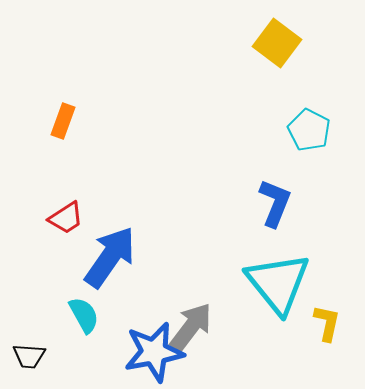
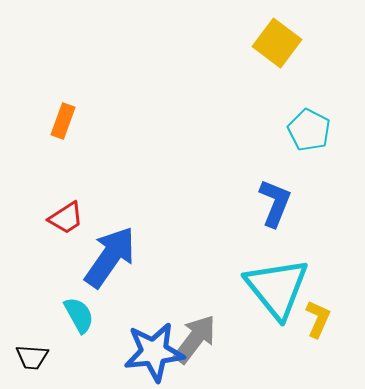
cyan triangle: moved 1 px left, 5 px down
cyan semicircle: moved 5 px left
yellow L-shape: moved 9 px left, 4 px up; rotated 12 degrees clockwise
gray arrow: moved 4 px right, 12 px down
blue star: rotated 4 degrees clockwise
black trapezoid: moved 3 px right, 1 px down
